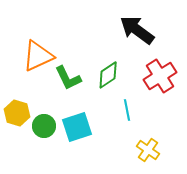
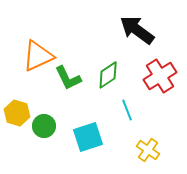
cyan line: rotated 10 degrees counterclockwise
cyan square: moved 11 px right, 10 px down
